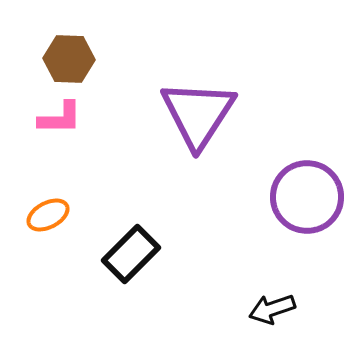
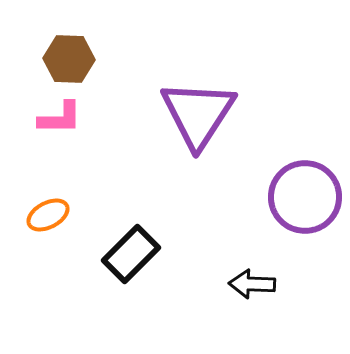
purple circle: moved 2 px left
black arrow: moved 20 px left, 25 px up; rotated 21 degrees clockwise
